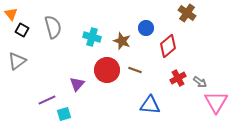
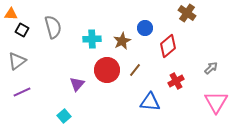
orange triangle: rotated 48 degrees counterclockwise
blue circle: moved 1 px left
cyan cross: moved 2 px down; rotated 18 degrees counterclockwise
brown star: rotated 24 degrees clockwise
brown line: rotated 72 degrees counterclockwise
red cross: moved 2 px left, 3 px down
gray arrow: moved 11 px right, 14 px up; rotated 80 degrees counterclockwise
purple line: moved 25 px left, 8 px up
blue triangle: moved 3 px up
cyan square: moved 2 px down; rotated 24 degrees counterclockwise
